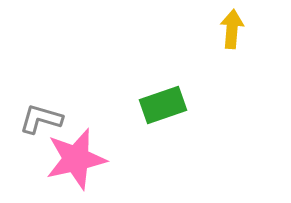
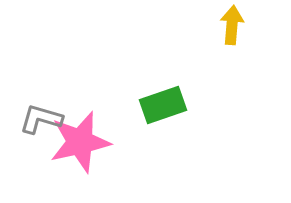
yellow arrow: moved 4 px up
pink star: moved 4 px right, 17 px up
